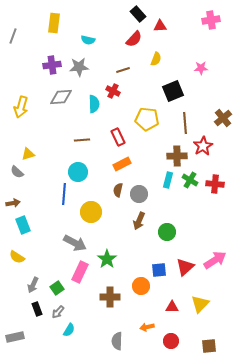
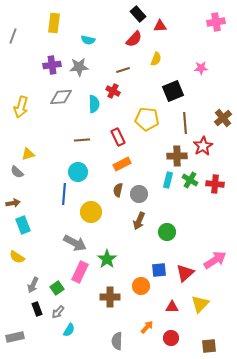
pink cross at (211, 20): moved 5 px right, 2 px down
red triangle at (185, 267): moved 6 px down
orange arrow at (147, 327): rotated 144 degrees clockwise
red circle at (171, 341): moved 3 px up
